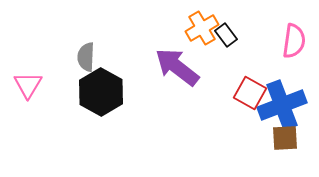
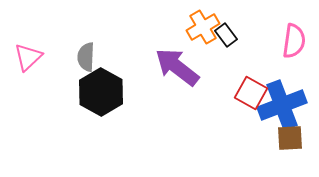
orange cross: moved 1 px right, 1 px up
pink triangle: moved 28 px up; rotated 16 degrees clockwise
red square: moved 1 px right
brown square: moved 5 px right
